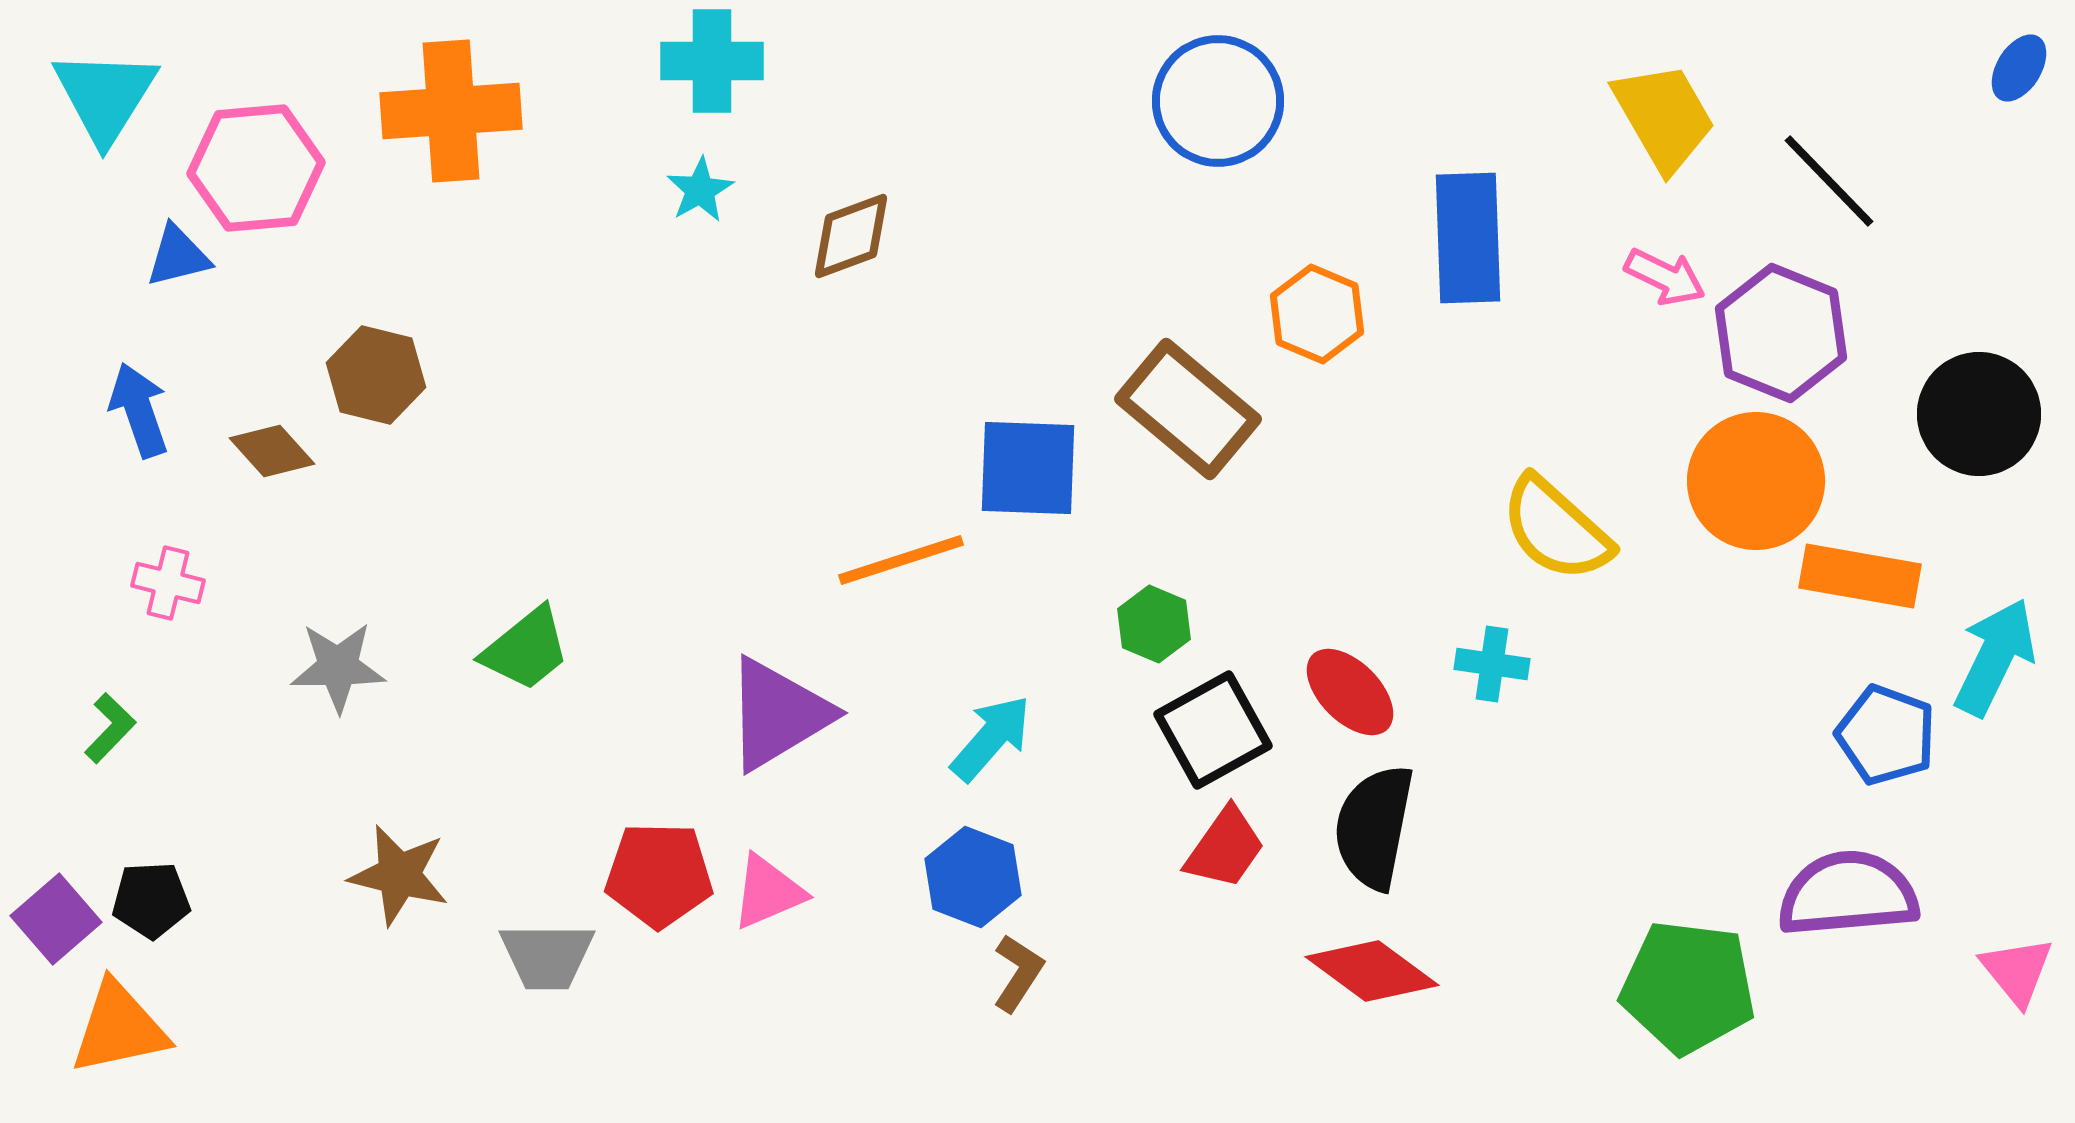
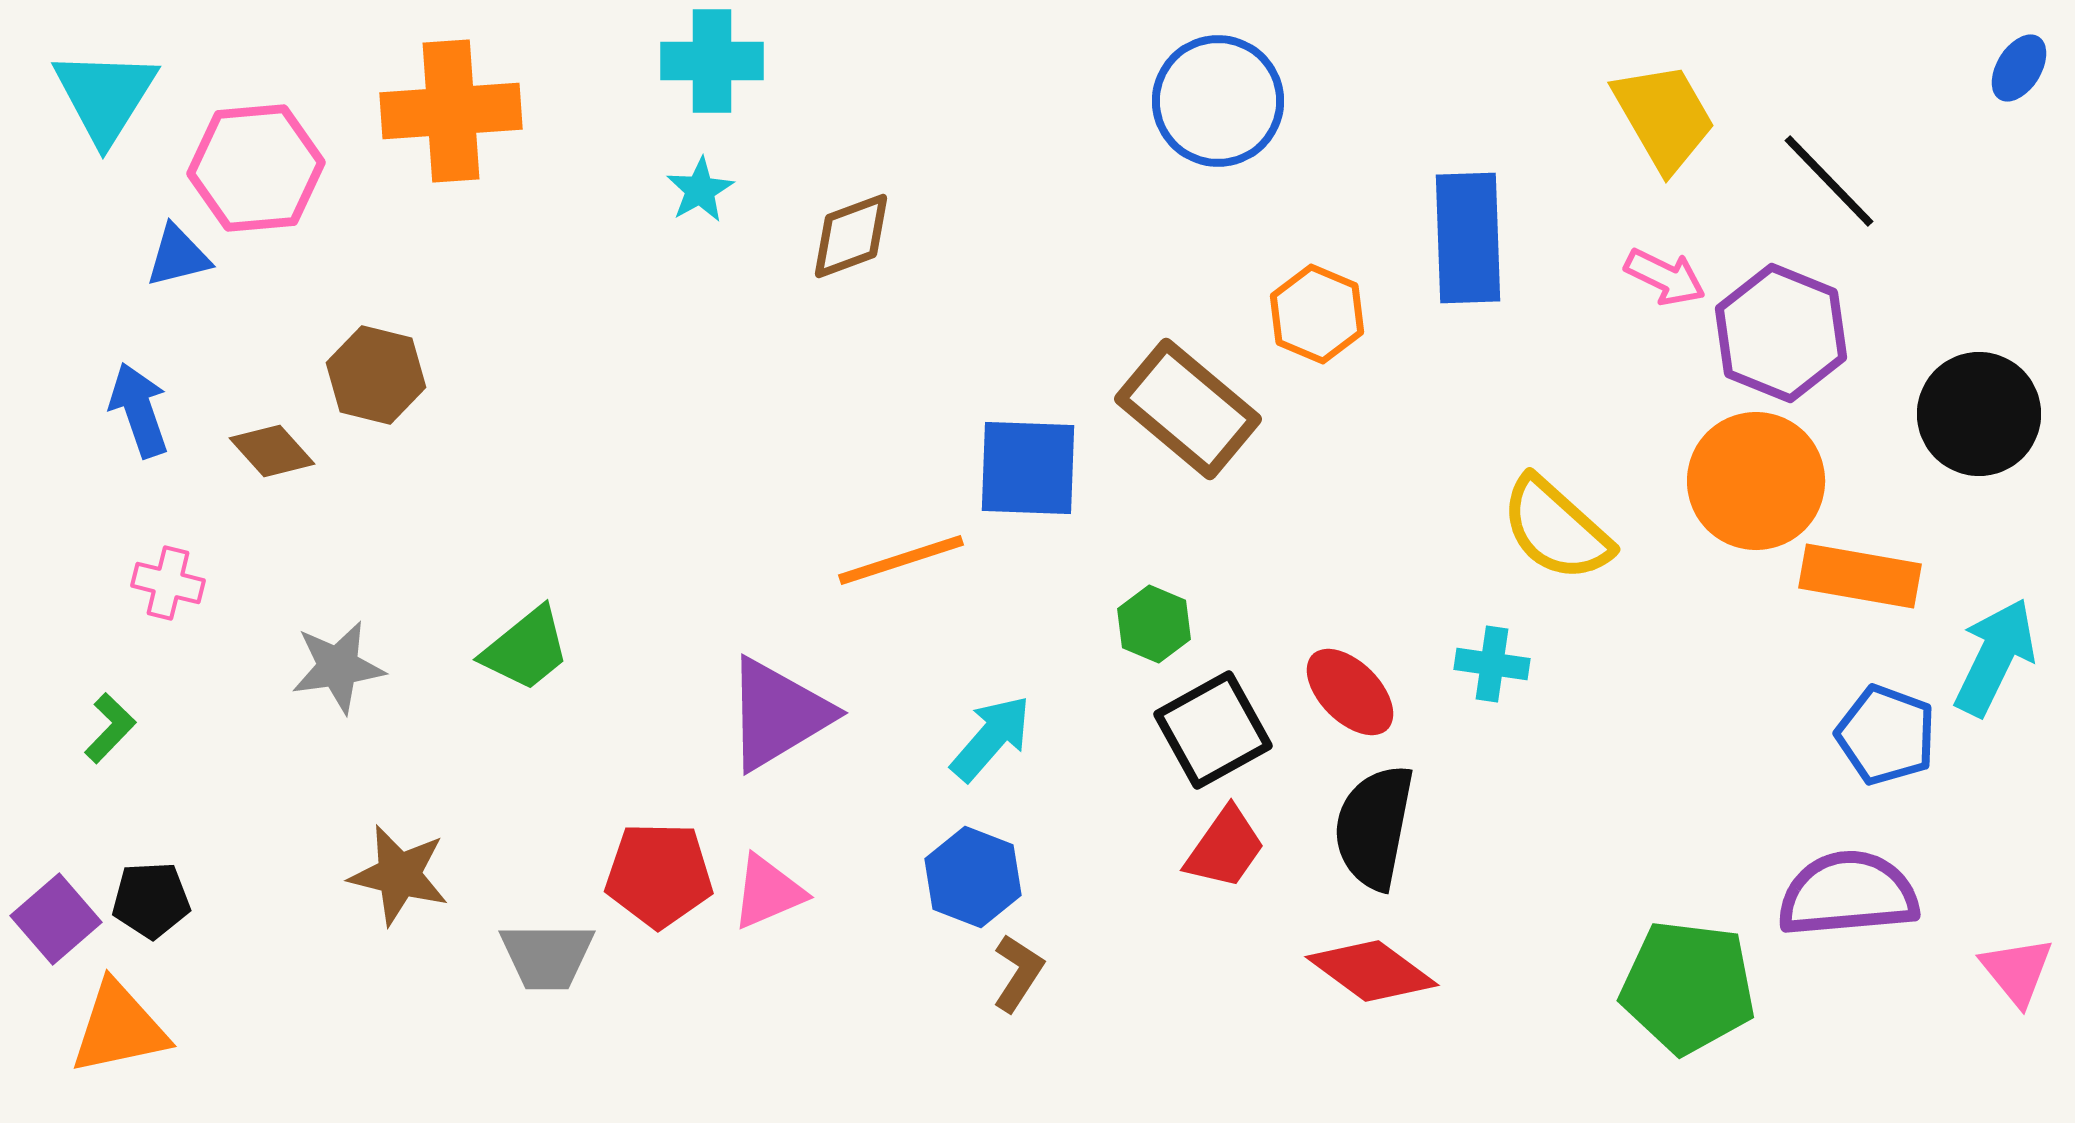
gray star at (338, 667): rotated 8 degrees counterclockwise
